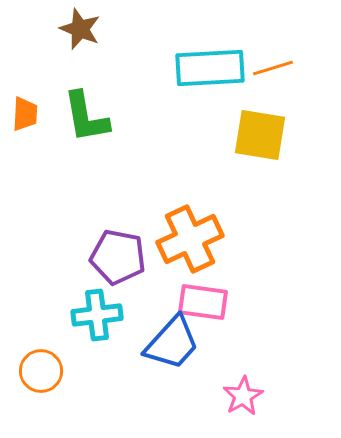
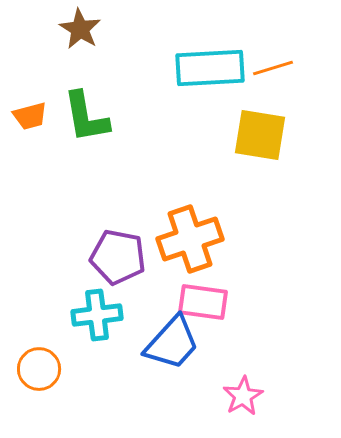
brown star: rotated 9 degrees clockwise
orange trapezoid: moved 5 px right, 2 px down; rotated 72 degrees clockwise
orange cross: rotated 6 degrees clockwise
orange circle: moved 2 px left, 2 px up
